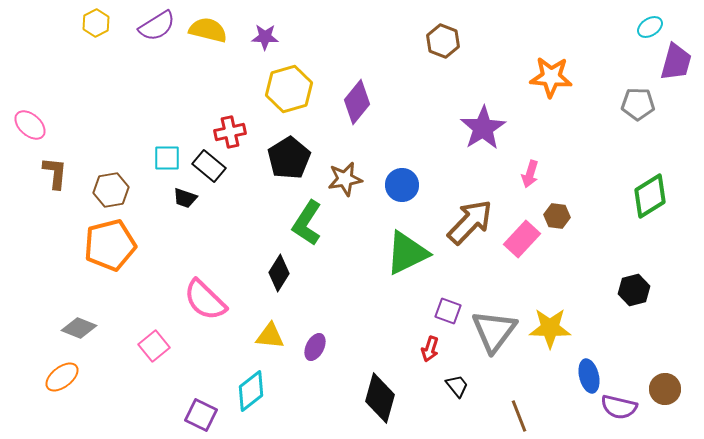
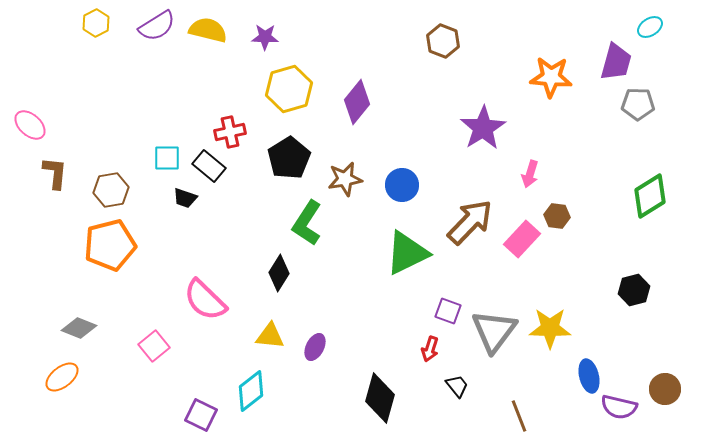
purple trapezoid at (676, 62): moved 60 px left
